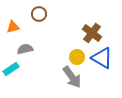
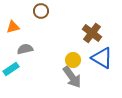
brown circle: moved 2 px right, 3 px up
yellow circle: moved 4 px left, 3 px down
